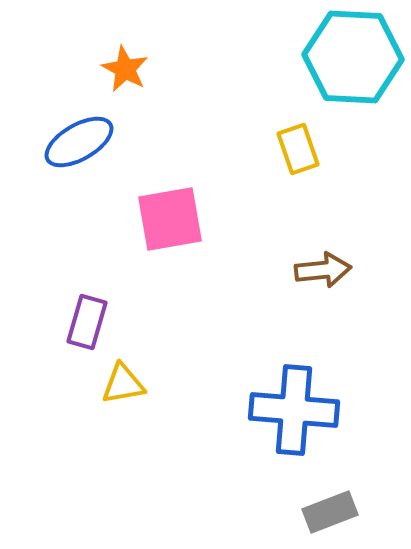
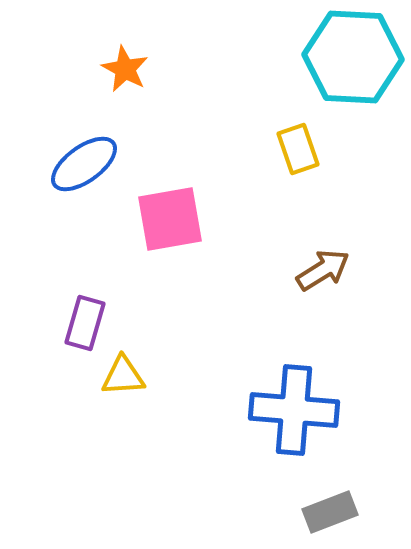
blue ellipse: moved 5 px right, 22 px down; rotated 6 degrees counterclockwise
brown arrow: rotated 26 degrees counterclockwise
purple rectangle: moved 2 px left, 1 px down
yellow triangle: moved 8 px up; rotated 6 degrees clockwise
